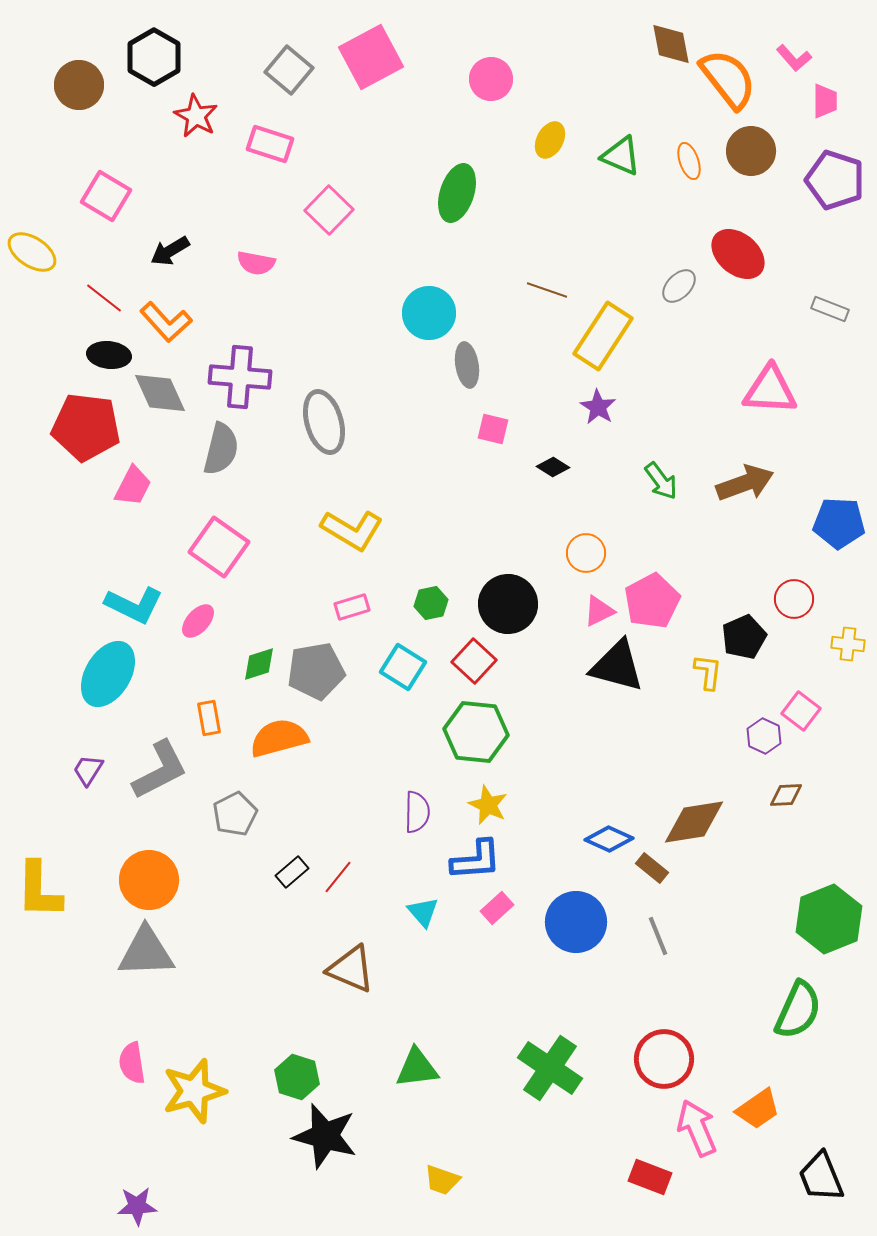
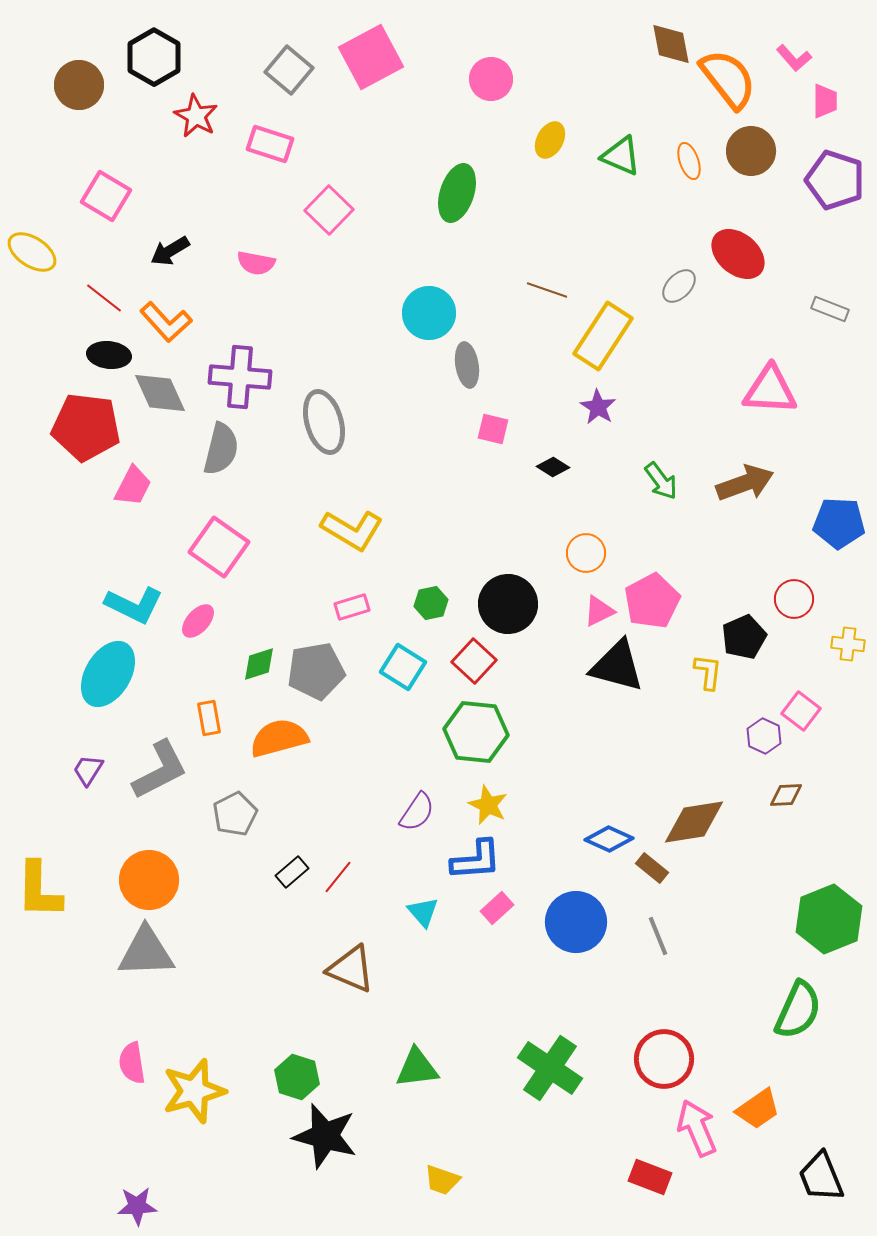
purple semicircle at (417, 812): rotated 33 degrees clockwise
